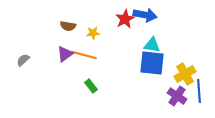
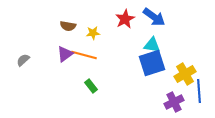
blue arrow: moved 9 px right, 2 px down; rotated 25 degrees clockwise
blue square: rotated 24 degrees counterclockwise
purple cross: moved 3 px left, 6 px down; rotated 30 degrees clockwise
